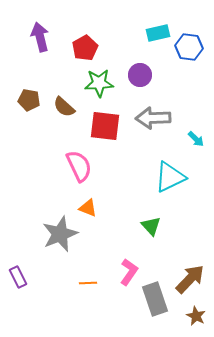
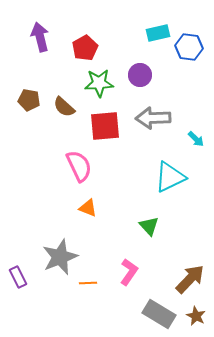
red square: rotated 12 degrees counterclockwise
green triangle: moved 2 px left
gray star: moved 23 px down
gray rectangle: moved 4 px right, 15 px down; rotated 40 degrees counterclockwise
